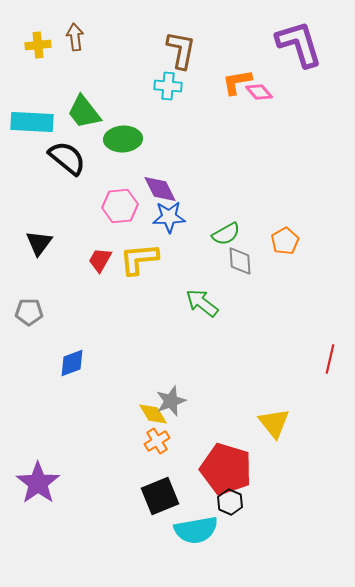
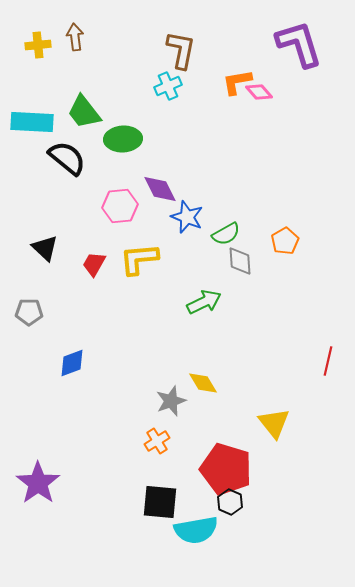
cyan cross: rotated 28 degrees counterclockwise
blue star: moved 18 px right; rotated 24 degrees clockwise
black triangle: moved 6 px right, 5 px down; rotated 24 degrees counterclockwise
red trapezoid: moved 6 px left, 4 px down
green arrow: moved 2 px right, 1 px up; rotated 116 degrees clockwise
red line: moved 2 px left, 2 px down
yellow diamond: moved 50 px right, 31 px up
black square: moved 6 px down; rotated 27 degrees clockwise
